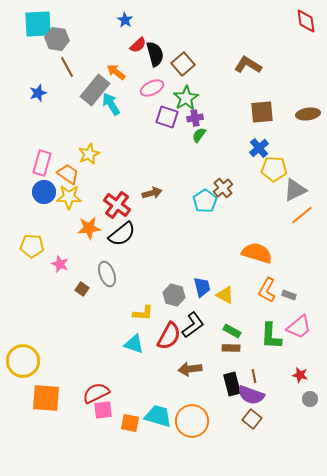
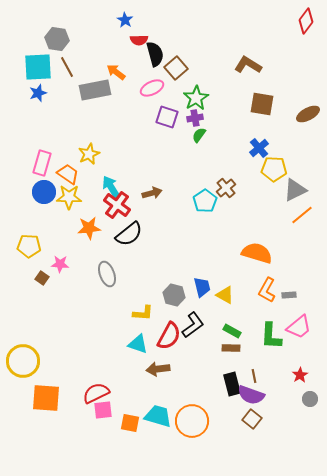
red diamond at (306, 21): rotated 45 degrees clockwise
cyan square at (38, 24): moved 43 px down
red semicircle at (138, 45): moved 1 px right, 5 px up; rotated 42 degrees clockwise
brown square at (183, 64): moved 7 px left, 4 px down
gray rectangle at (95, 90): rotated 40 degrees clockwise
green star at (186, 98): moved 10 px right
cyan arrow at (111, 104): moved 83 px down
brown square at (262, 112): moved 8 px up; rotated 15 degrees clockwise
brown ellipse at (308, 114): rotated 20 degrees counterclockwise
brown cross at (223, 188): moved 3 px right
black semicircle at (122, 234): moved 7 px right
yellow pentagon at (32, 246): moved 3 px left
pink star at (60, 264): rotated 18 degrees counterclockwise
brown square at (82, 289): moved 40 px left, 11 px up
gray rectangle at (289, 295): rotated 24 degrees counterclockwise
cyan triangle at (134, 344): moved 4 px right
brown arrow at (190, 369): moved 32 px left
red star at (300, 375): rotated 28 degrees clockwise
